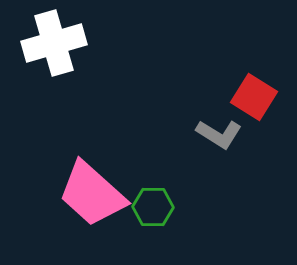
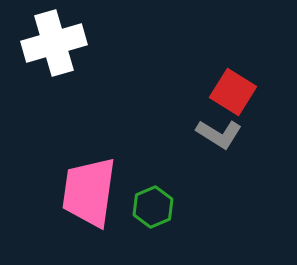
red square: moved 21 px left, 5 px up
pink trapezoid: moved 3 px left, 2 px up; rotated 56 degrees clockwise
green hexagon: rotated 24 degrees counterclockwise
